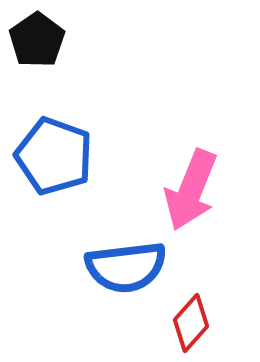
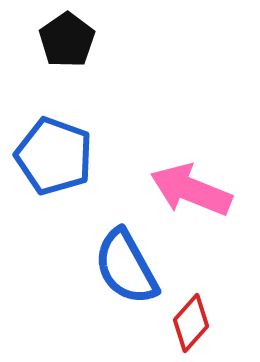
black pentagon: moved 30 px right
pink arrow: rotated 90 degrees clockwise
blue semicircle: rotated 68 degrees clockwise
